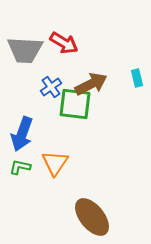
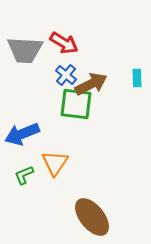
cyan rectangle: rotated 12 degrees clockwise
blue cross: moved 15 px right, 12 px up; rotated 15 degrees counterclockwise
green square: moved 1 px right
blue arrow: rotated 48 degrees clockwise
green L-shape: moved 4 px right, 8 px down; rotated 35 degrees counterclockwise
